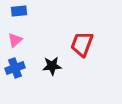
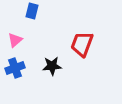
blue rectangle: moved 13 px right; rotated 70 degrees counterclockwise
